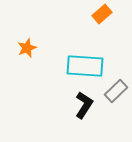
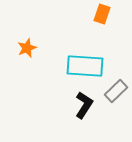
orange rectangle: rotated 30 degrees counterclockwise
